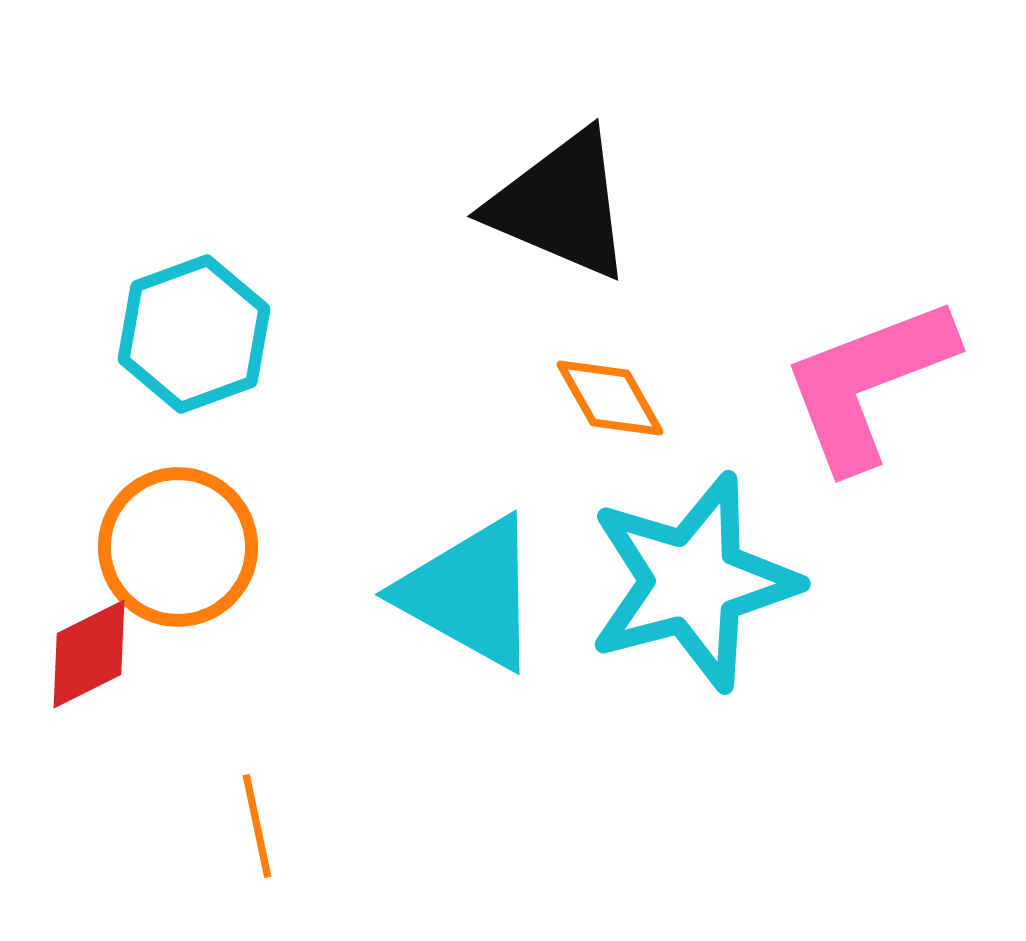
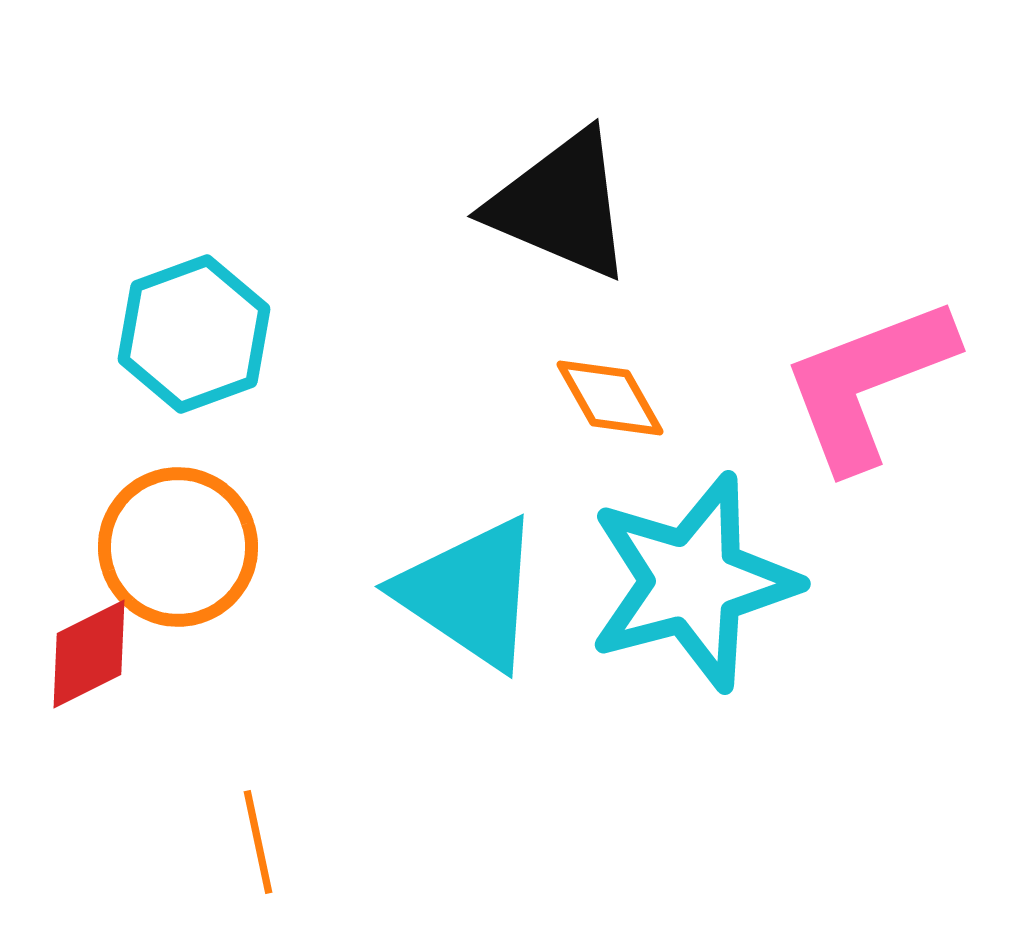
cyan triangle: rotated 5 degrees clockwise
orange line: moved 1 px right, 16 px down
